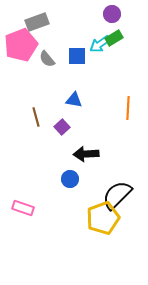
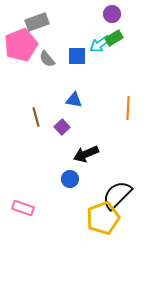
black arrow: rotated 20 degrees counterclockwise
